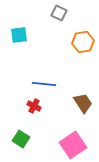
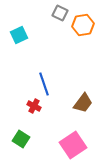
gray square: moved 1 px right
cyan square: rotated 18 degrees counterclockwise
orange hexagon: moved 17 px up
blue line: rotated 65 degrees clockwise
brown trapezoid: rotated 70 degrees clockwise
